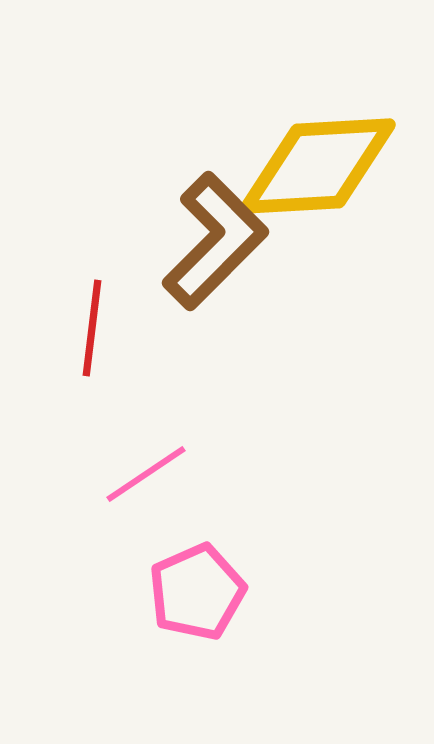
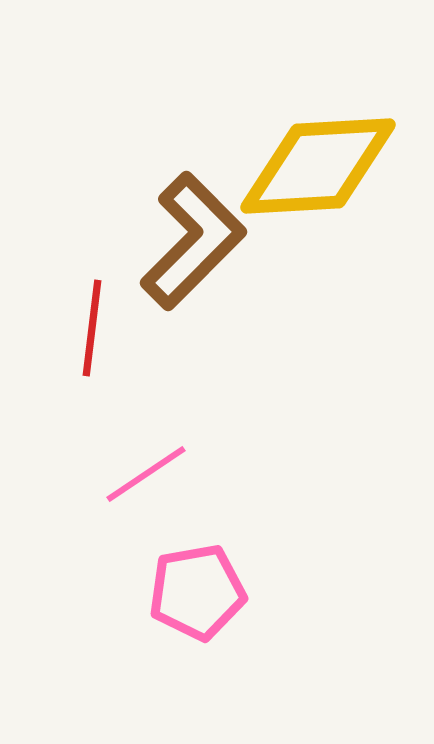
brown L-shape: moved 22 px left
pink pentagon: rotated 14 degrees clockwise
